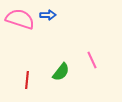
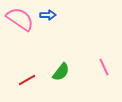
pink semicircle: rotated 16 degrees clockwise
pink line: moved 12 px right, 7 px down
red line: rotated 54 degrees clockwise
